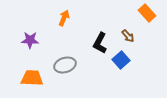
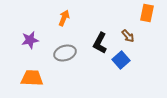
orange rectangle: rotated 54 degrees clockwise
purple star: rotated 12 degrees counterclockwise
gray ellipse: moved 12 px up
